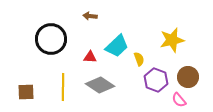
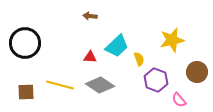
black circle: moved 26 px left, 4 px down
brown circle: moved 9 px right, 5 px up
yellow line: moved 3 px left, 2 px up; rotated 76 degrees counterclockwise
